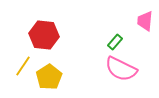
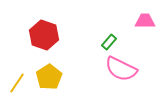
pink trapezoid: rotated 85 degrees clockwise
red hexagon: rotated 12 degrees clockwise
green rectangle: moved 6 px left
yellow line: moved 6 px left, 17 px down
